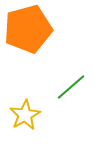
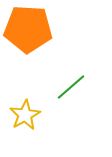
orange pentagon: rotated 18 degrees clockwise
